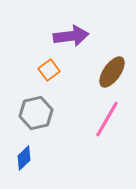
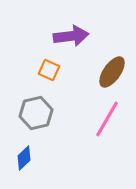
orange square: rotated 30 degrees counterclockwise
